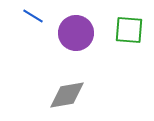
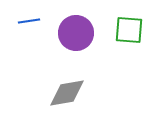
blue line: moved 4 px left, 5 px down; rotated 40 degrees counterclockwise
gray diamond: moved 2 px up
